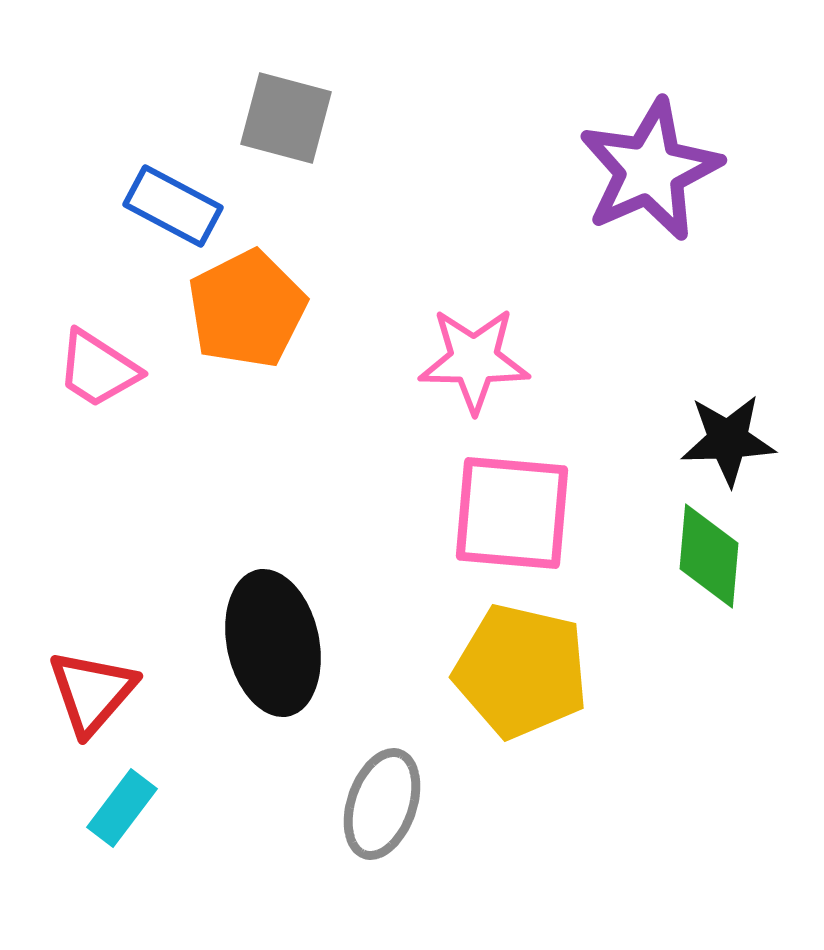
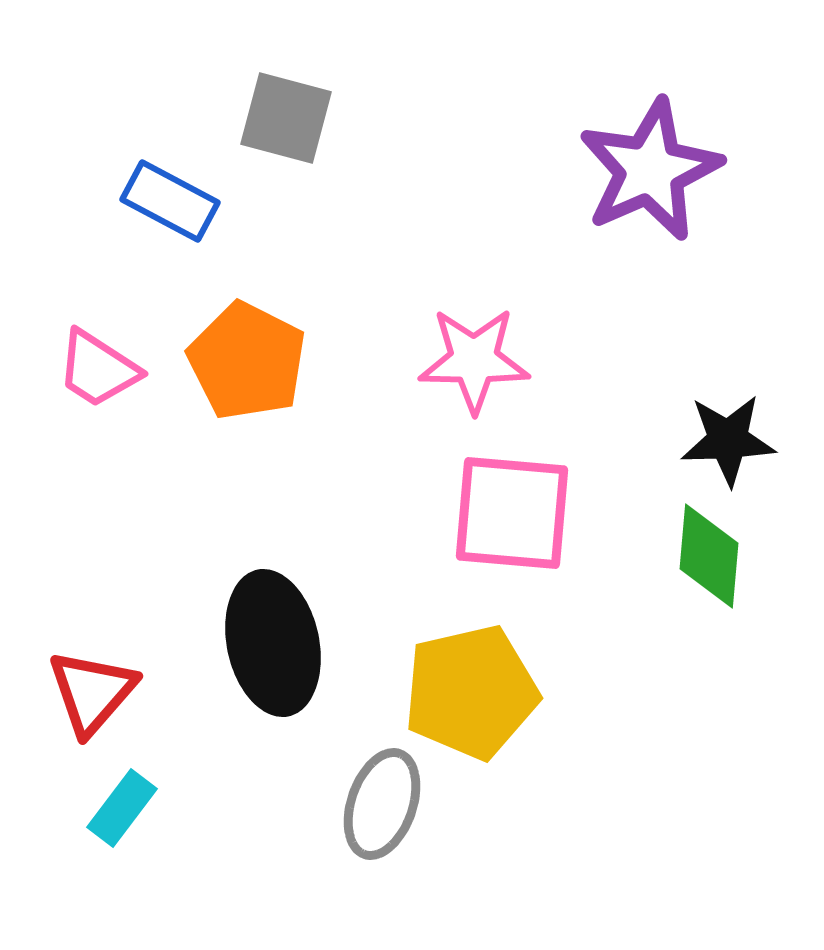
blue rectangle: moved 3 px left, 5 px up
orange pentagon: moved 52 px down; rotated 18 degrees counterclockwise
yellow pentagon: moved 50 px left, 21 px down; rotated 26 degrees counterclockwise
